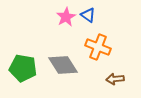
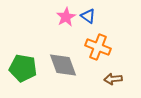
blue triangle: moved 1 px down
gray diamond: rotated 12 degrees clockwise
brown arrow: moved 2 px left
